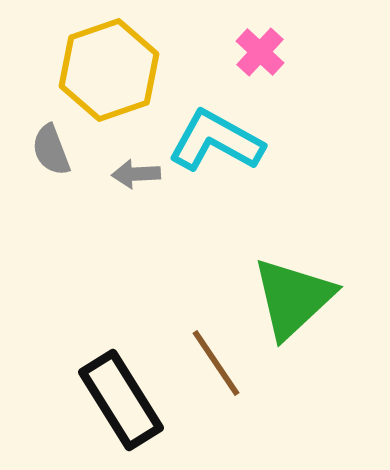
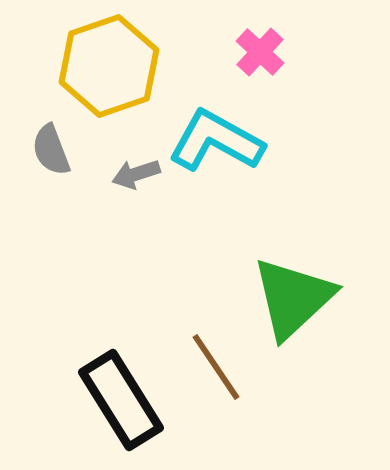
yellow hexagon: moved 4 px up
gray arrow: rotated 15 degrees counterclockwise
brown line: moved 4 px down
